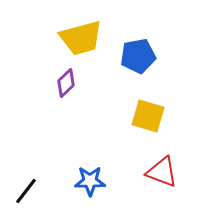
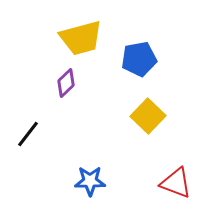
blue pentagon: moved 1 px right, 3 px down
yellow square: rotated 28 degrees clockwise
red triangle: moved 14 px right, 11 px down
black line: moved 2 px right, 57 px up
